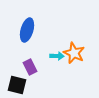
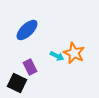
blue ellipse: rotated 30 degrees clockwise
cyan arrow: rotated 24 degrees clockwise
black square: moved 2 px up; rotated 12 degrees clockwise
